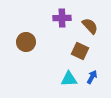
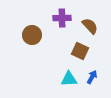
brown circle: moved 6 px right, 7 px up
